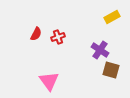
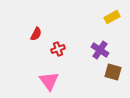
red cross: moved 12 px down
brown square: moved 2 px right, 2 px down
